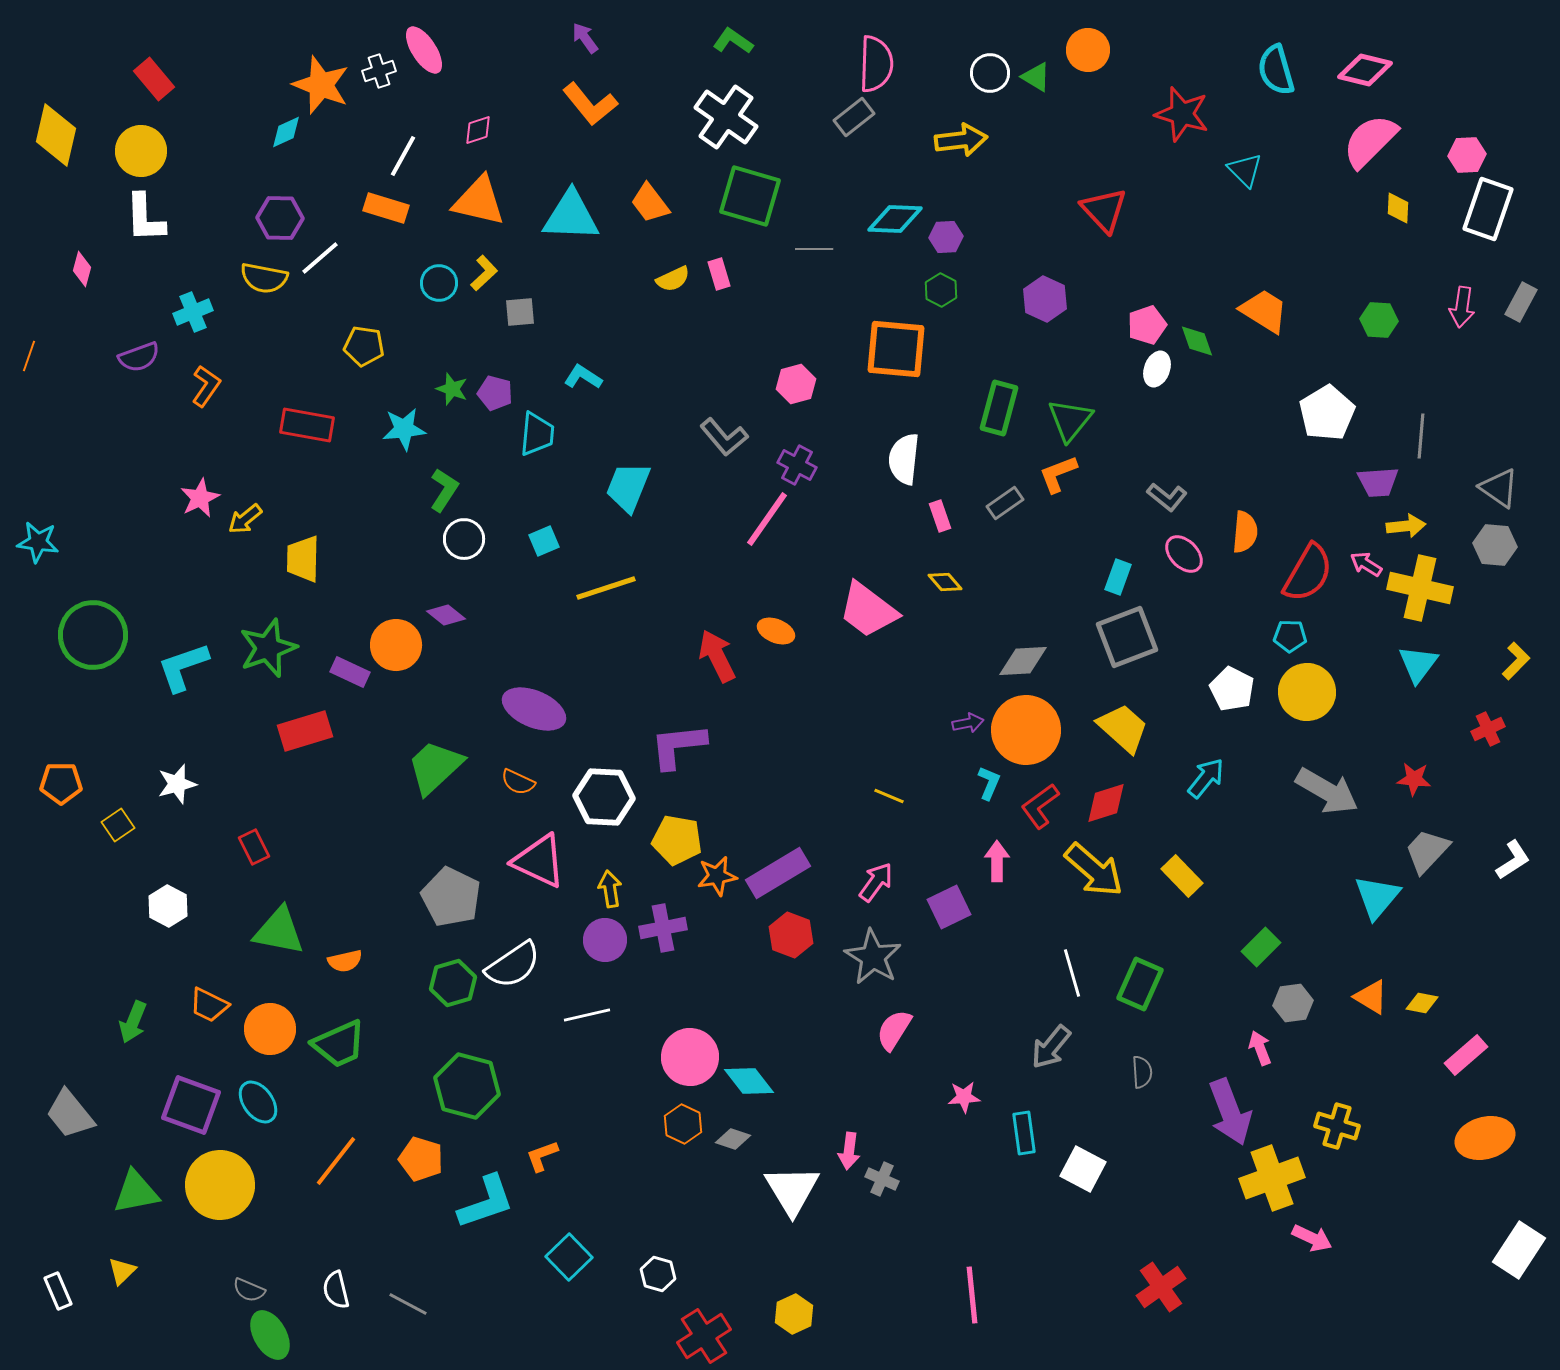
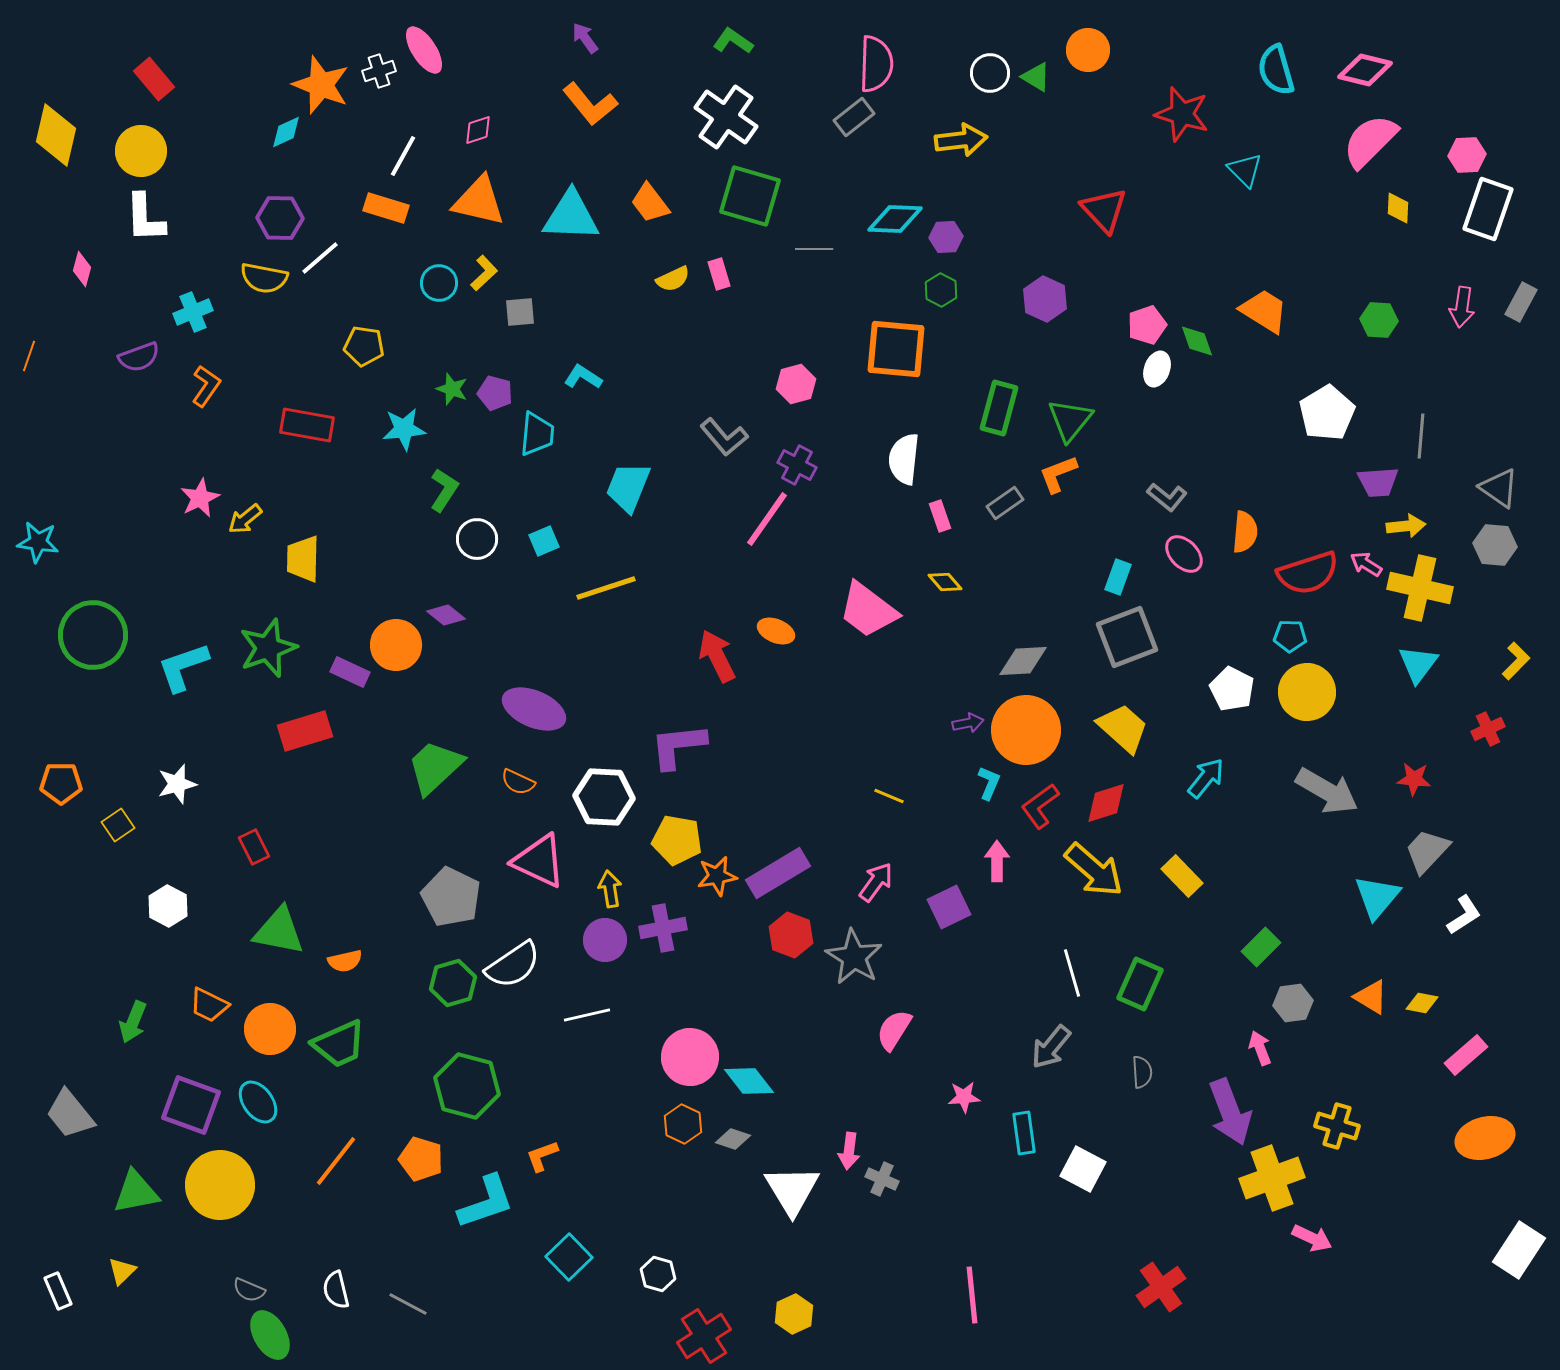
white circle at (464, 539): moved 13 px right
red semicircle at (1308, 573): rotated 42 degrees clockwise
white L-shape at (1513, 860): moved 49 px left, 55 px down
gray star at (873, 957): moved 19 px left
